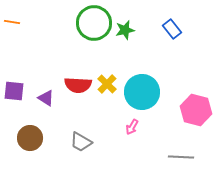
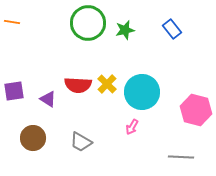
green circle: moved 6 px left
purple square: rotated 15 degrees counterclockwise
purple triangle: moved 2 px right, 1 px down
brown circle: moved 3 px right
